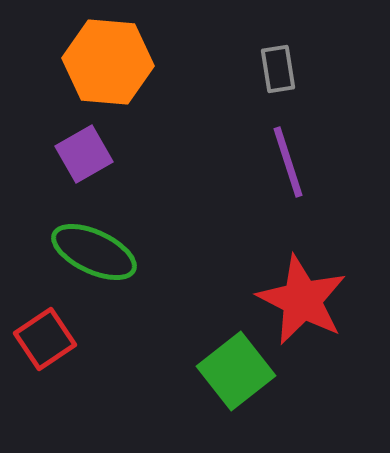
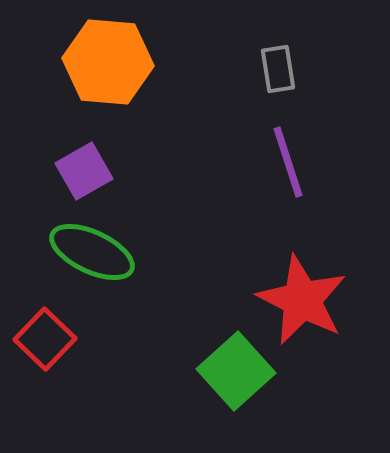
purple square: moved 17 px down
green ellipse: moved 2 px left
red square: rotated 12 degrees counterclockwise
green square: rotated 4 degrees counterclockwise
